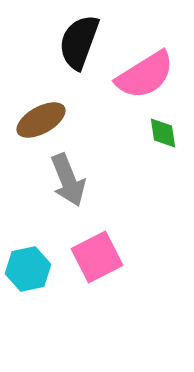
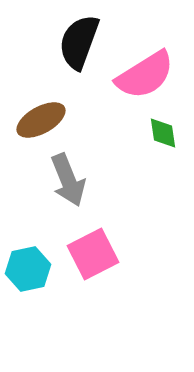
pink square: moved 4 px left, 3 px up
